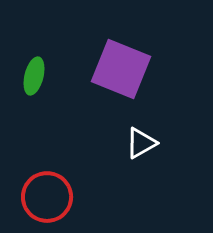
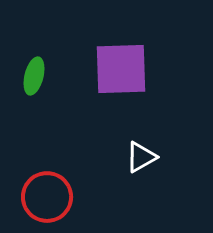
purple square: rotated 24 degrees counterclockwise
white triangle: moved 14 px down
